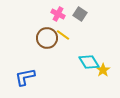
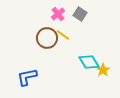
pink cross: rotated 24 degrees clockwise
blue L-shape: moved 2 px right
